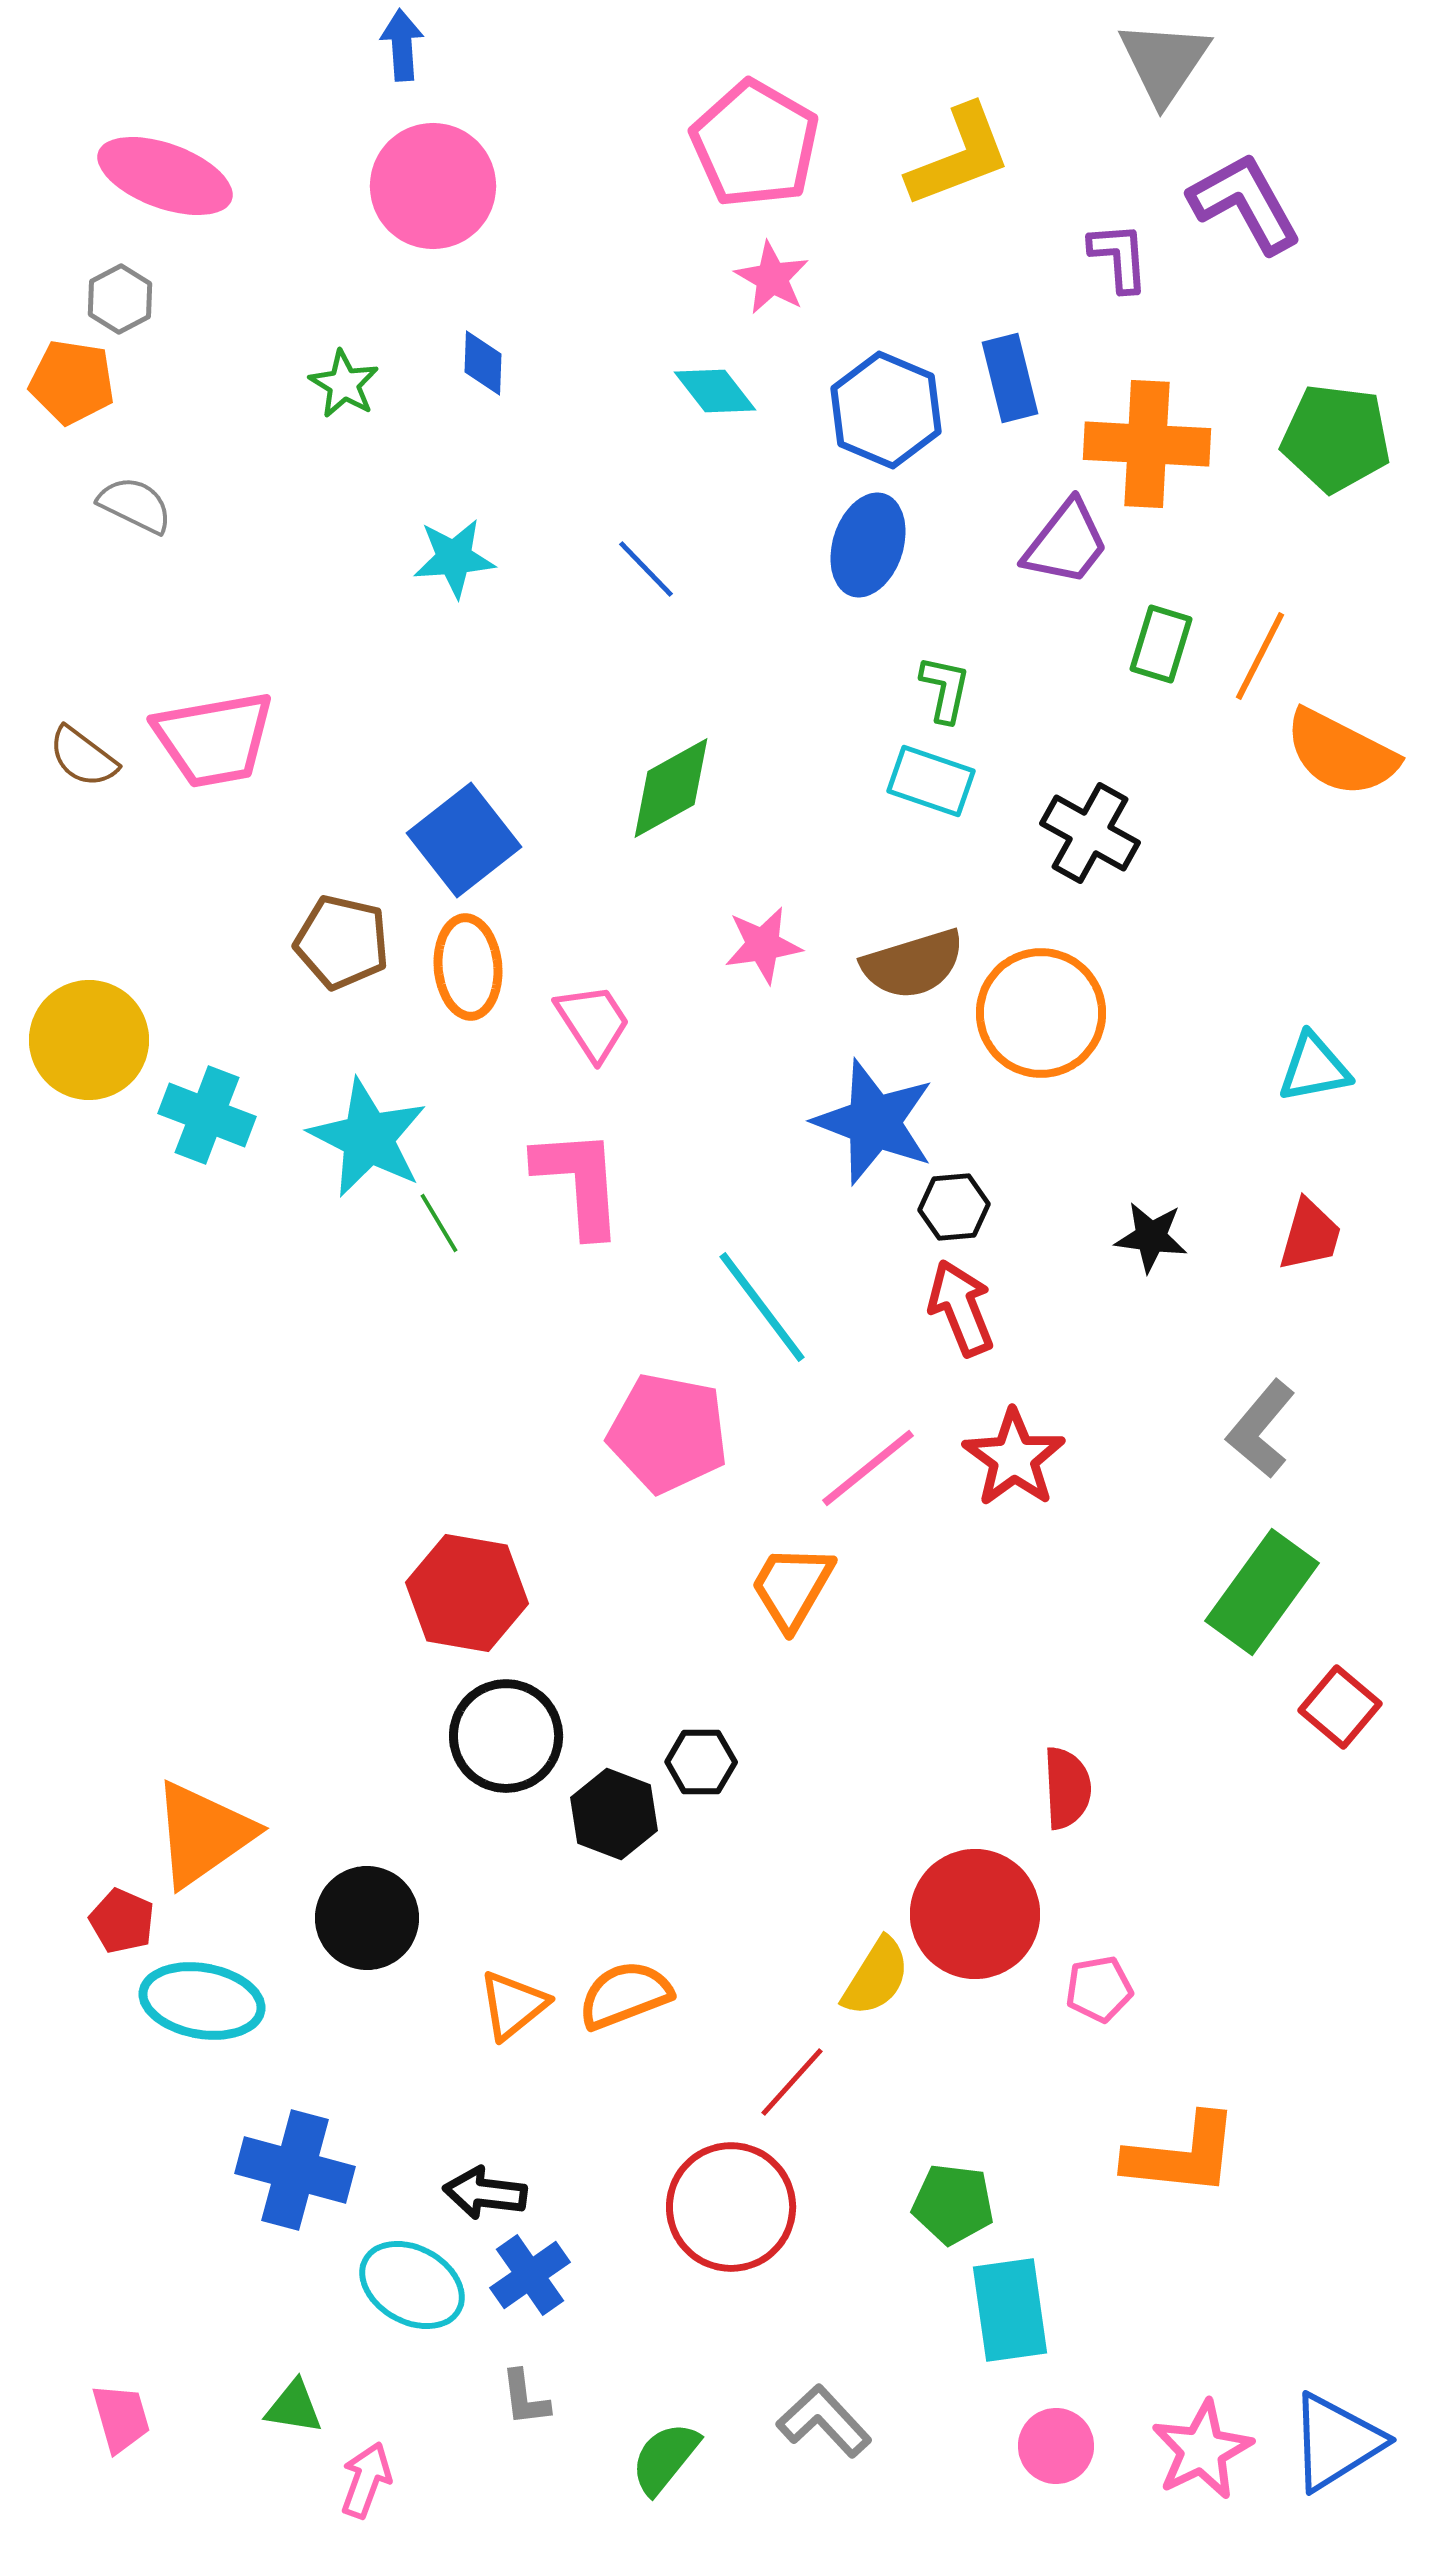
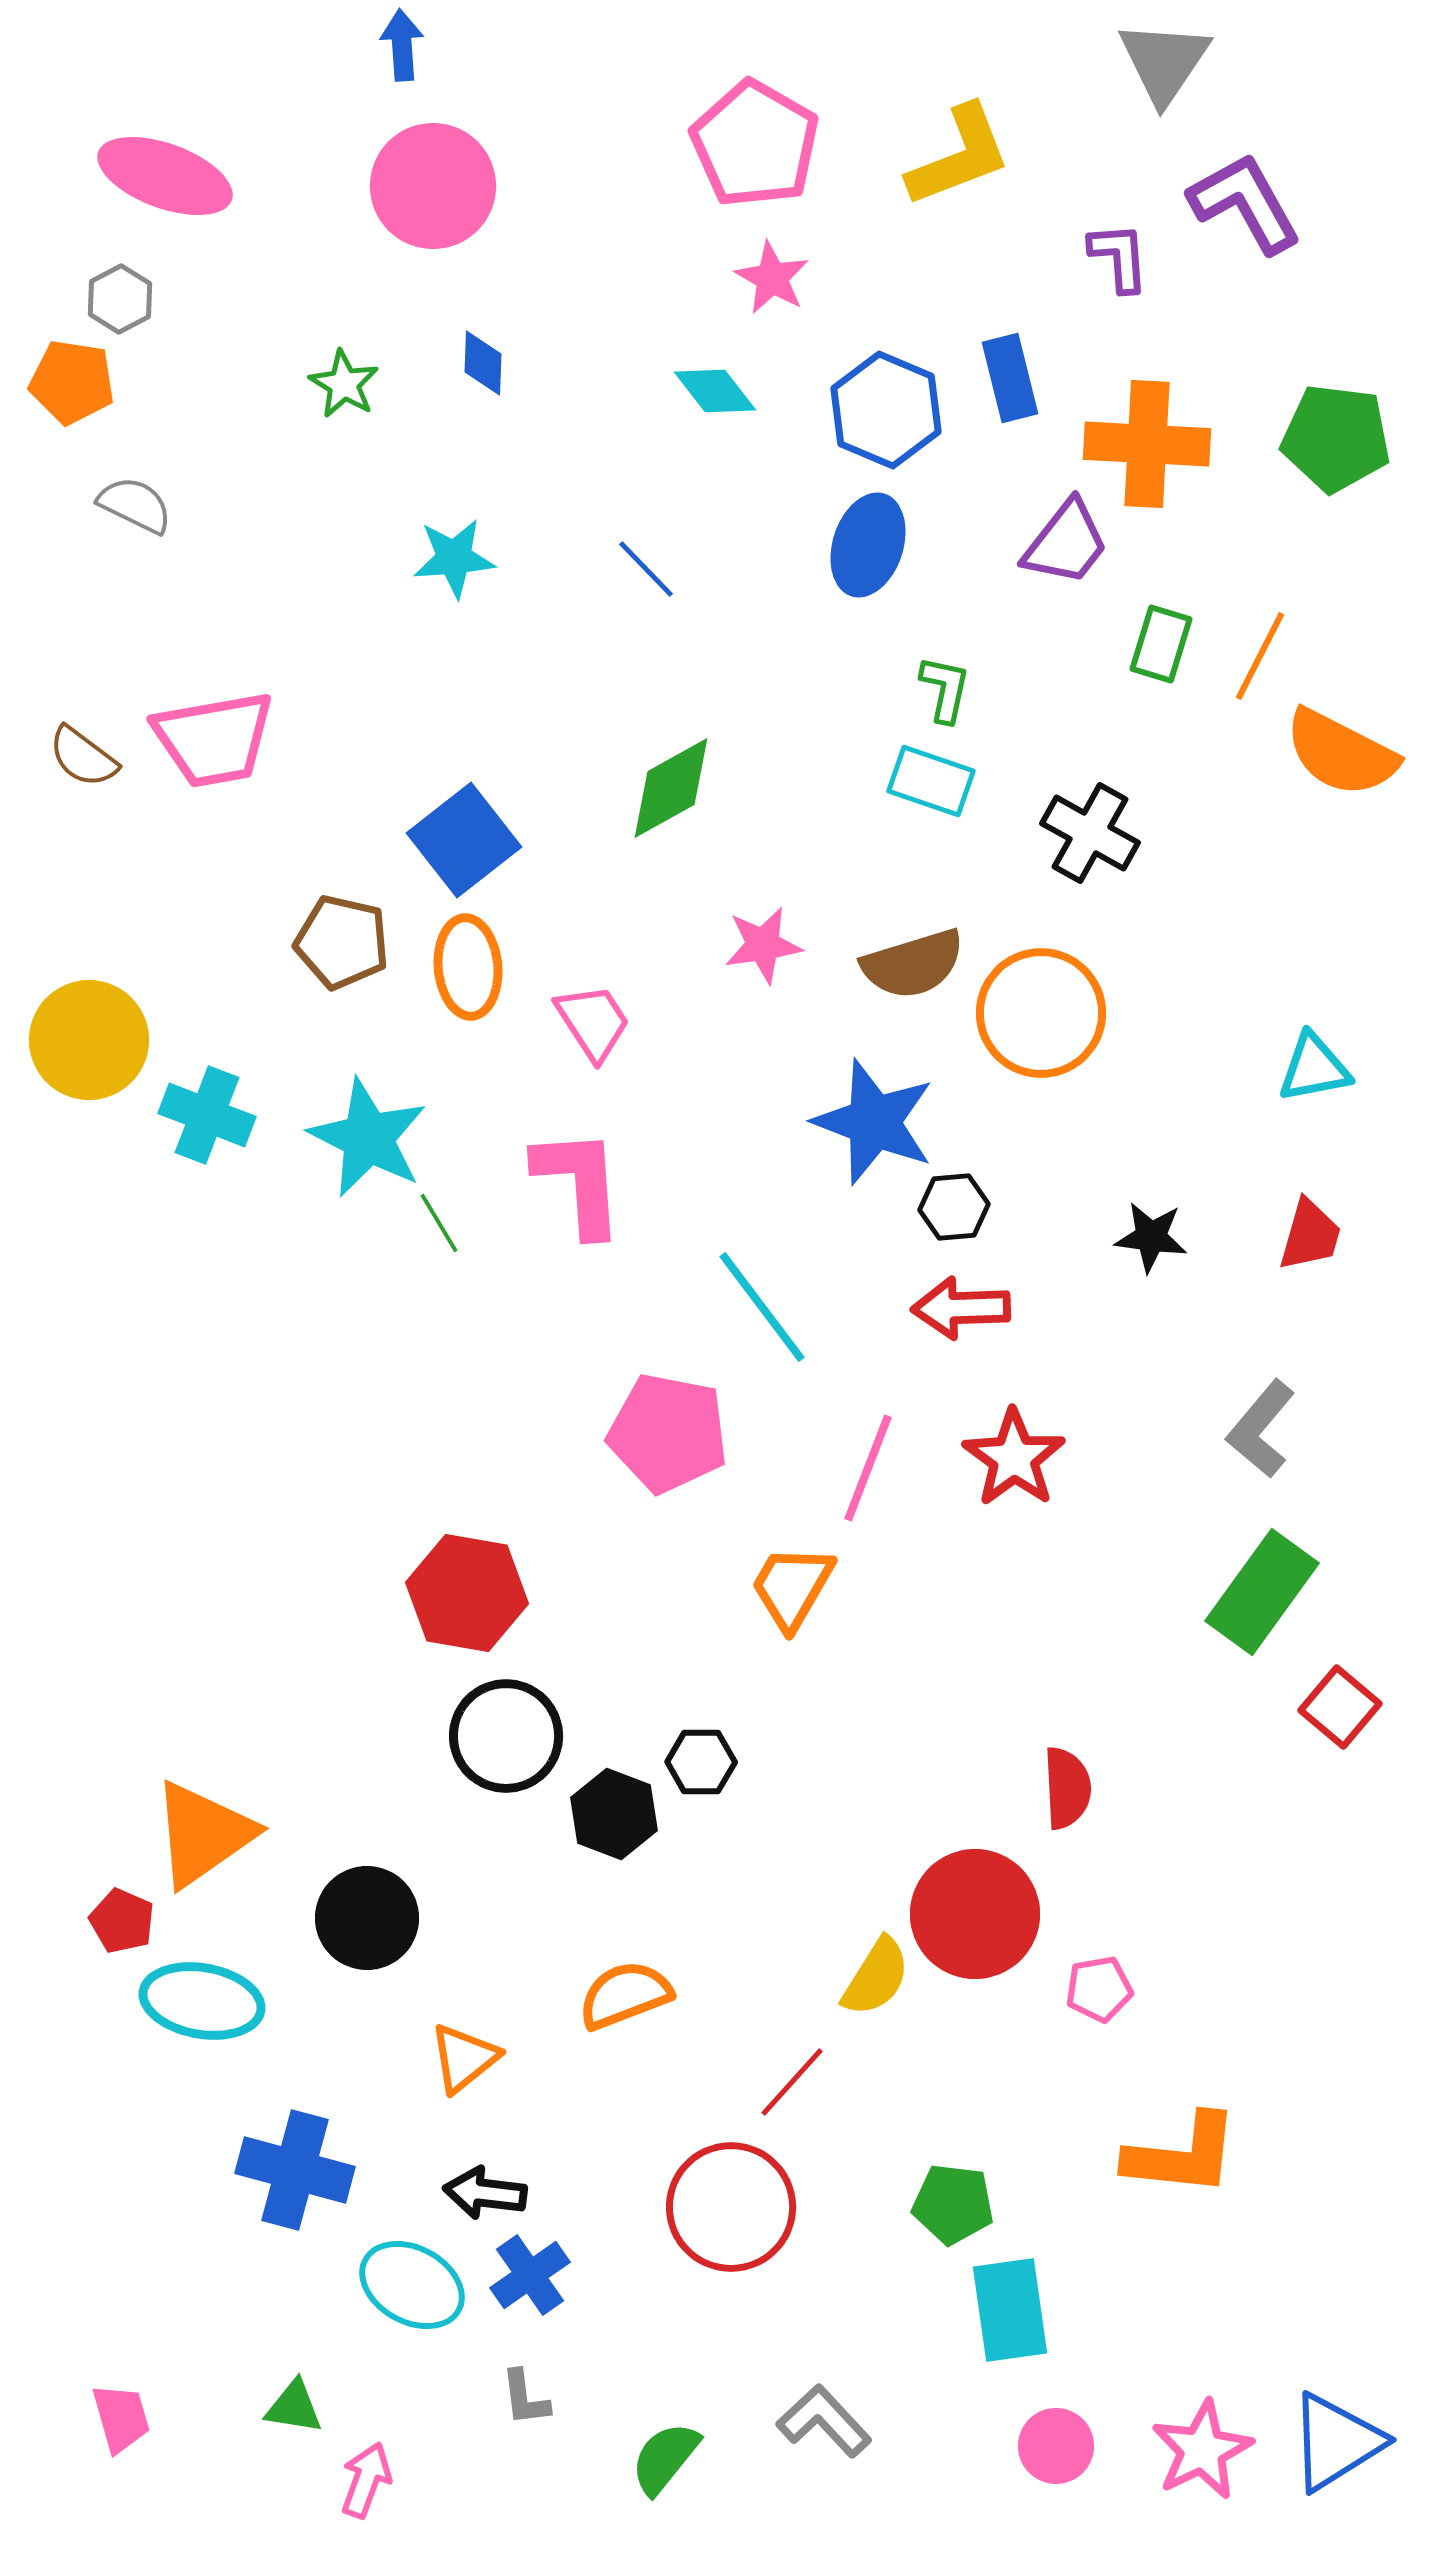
red arrow at (961, 1308): rotated 70 degrees counterclockwise
pink line at (868, 1468): rotated 30 degrees counterclockwise
orange triangle at (513, 2005): moved 49 px left, 53 px down
